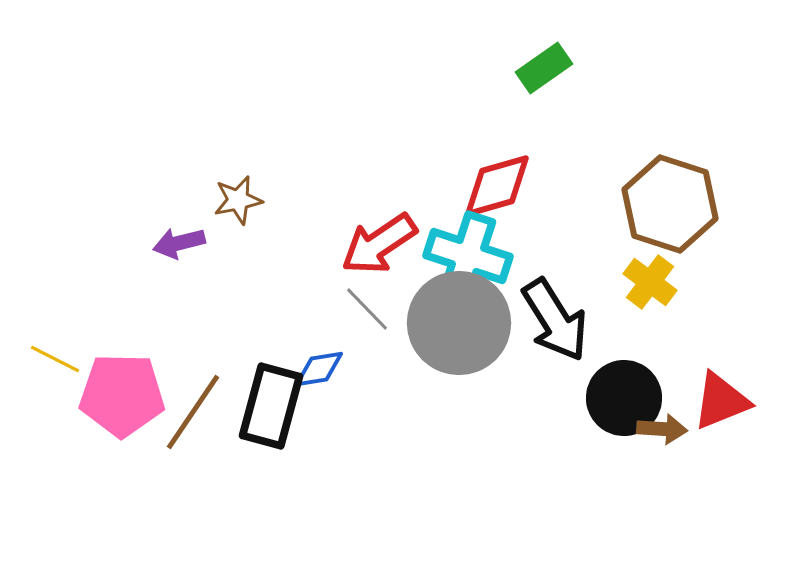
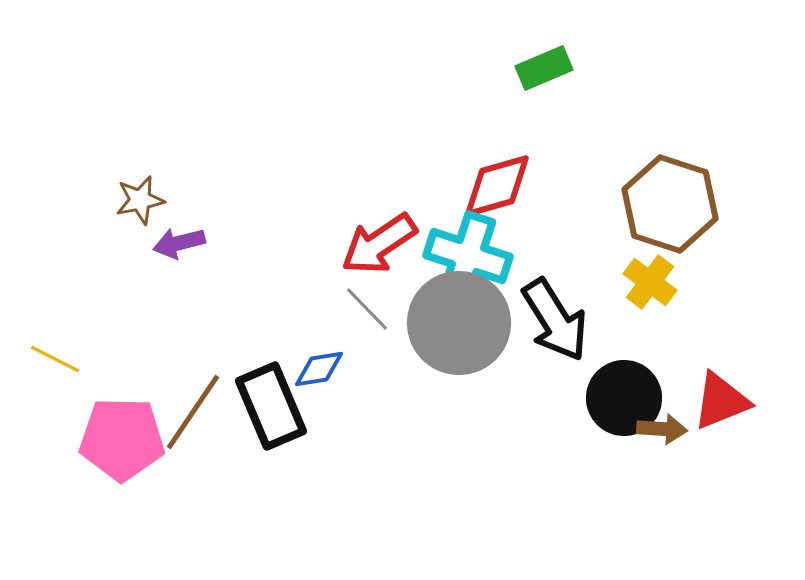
green rectangle: rotated 12 degrees clockwise
brown star: moved 98 px left
pink pentagon: moved 44 px down
black rectangle: rotated 38 degrees counterclockwise
